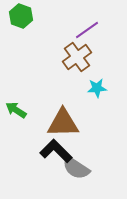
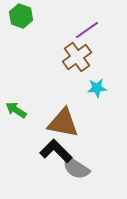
brown triangle: rotated 12 degrees clockwise
